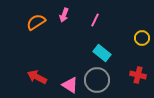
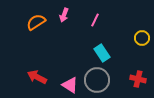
cyan rectangle: rotated 18 degrees clockwise
red cross: moved 4 px down
